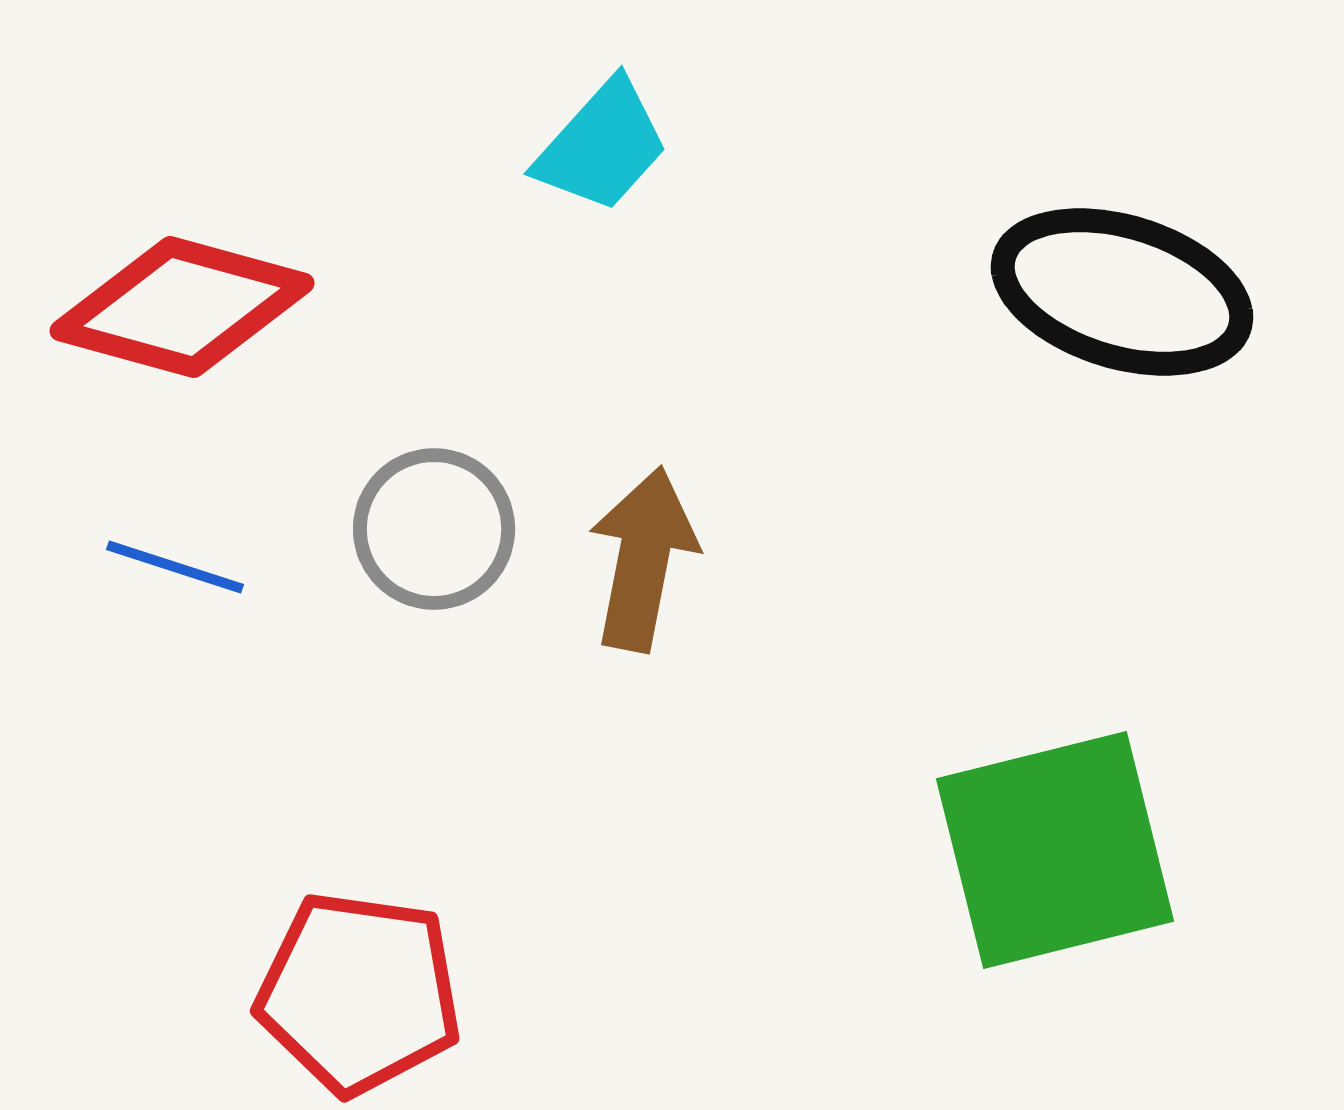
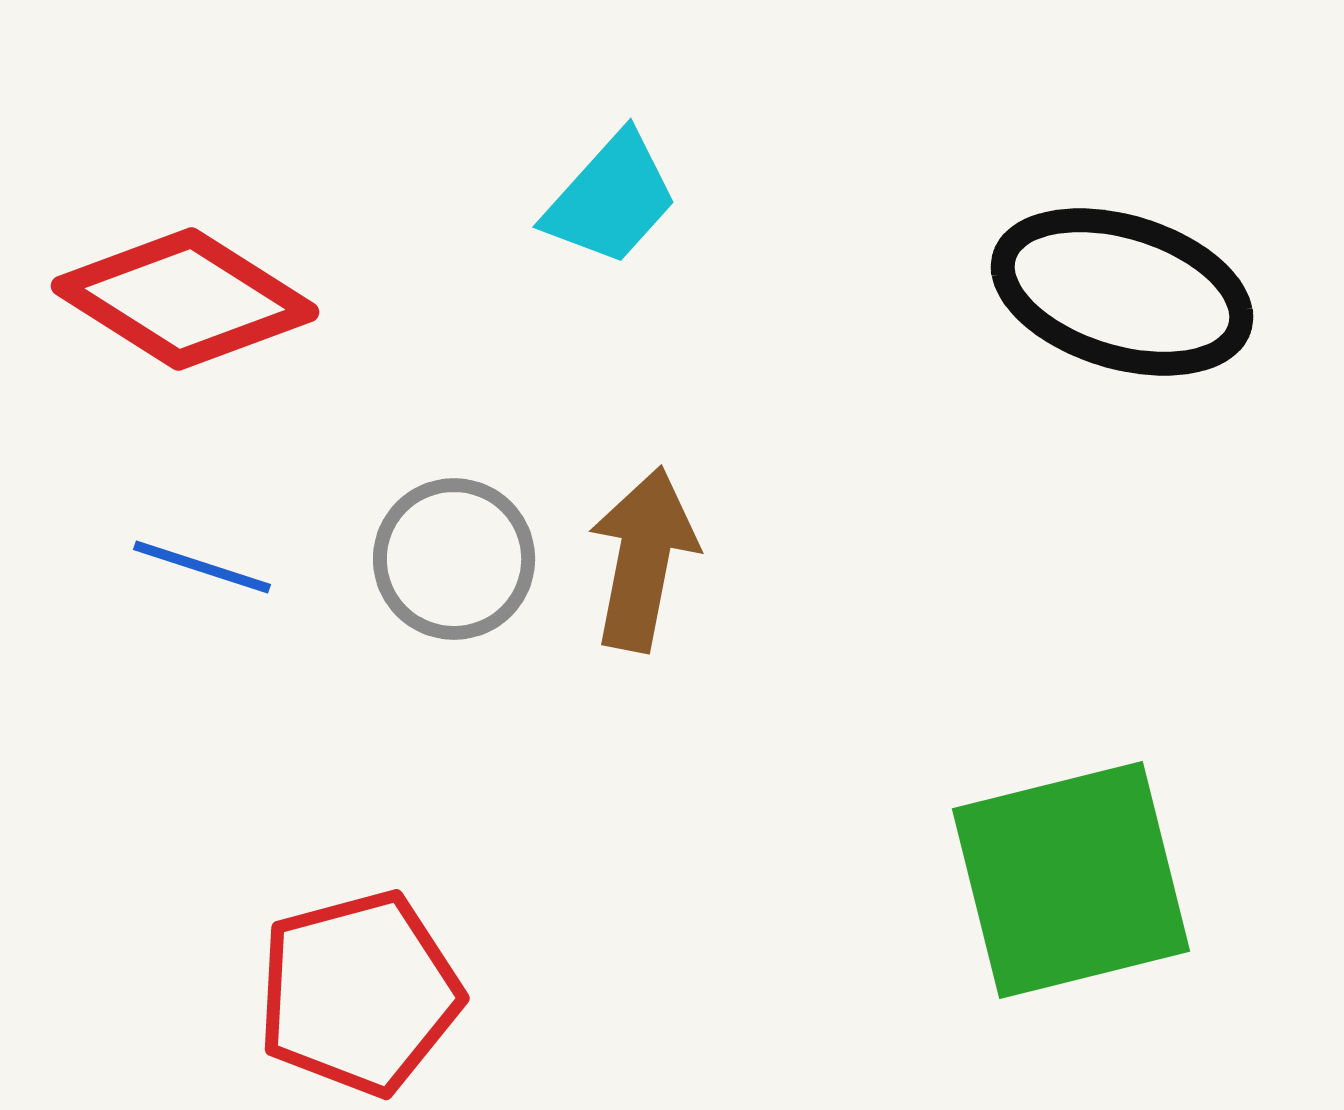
cyan trapezoid: moved 9 px right, 53 px down
red diamond: moved 3 px right, 8 px up; rotated 17 degrees clockwise
gray circle: moved 20 px right, 30 px down
blue line: moved 27 px right
green square: moved 16 px right, 30 px down
red pentagon: rotated 23 degrees counterclockwise
